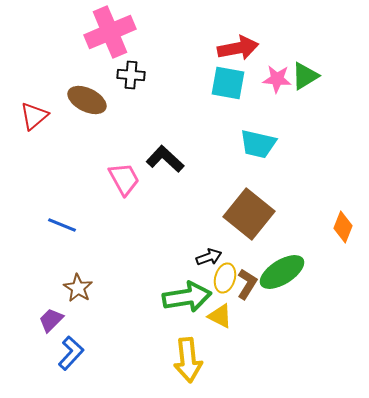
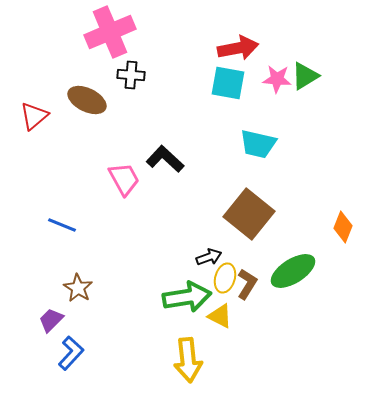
green ellipse: moved 11 px right, 1 px up
